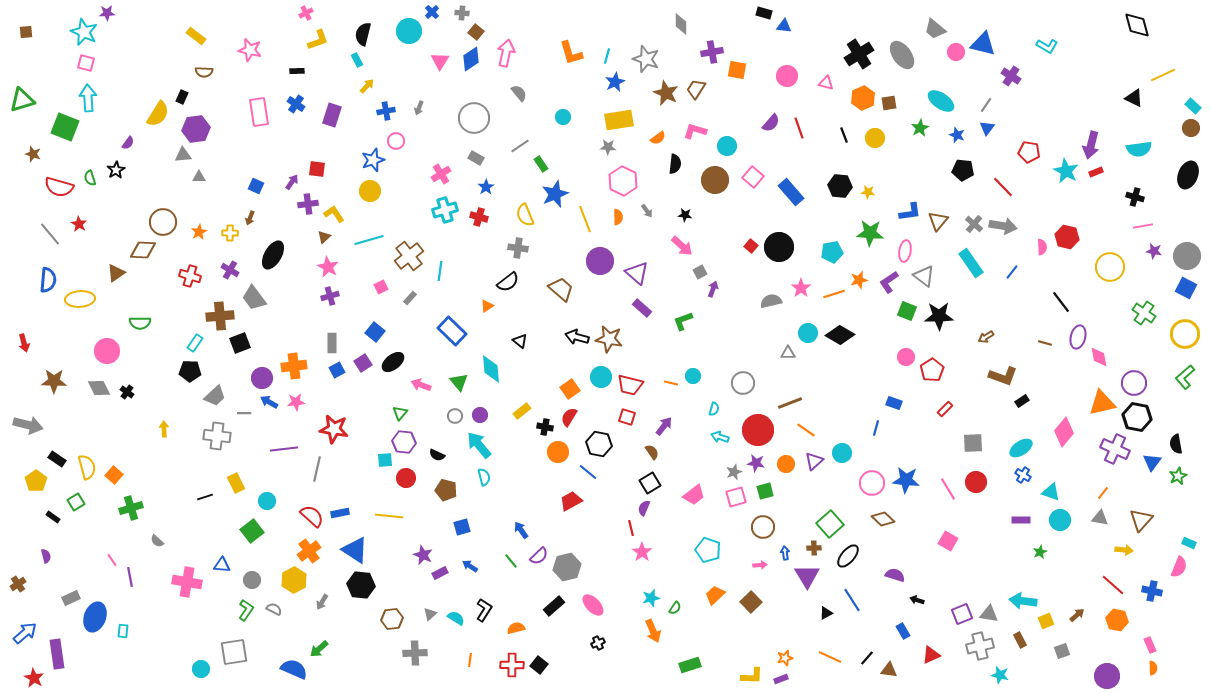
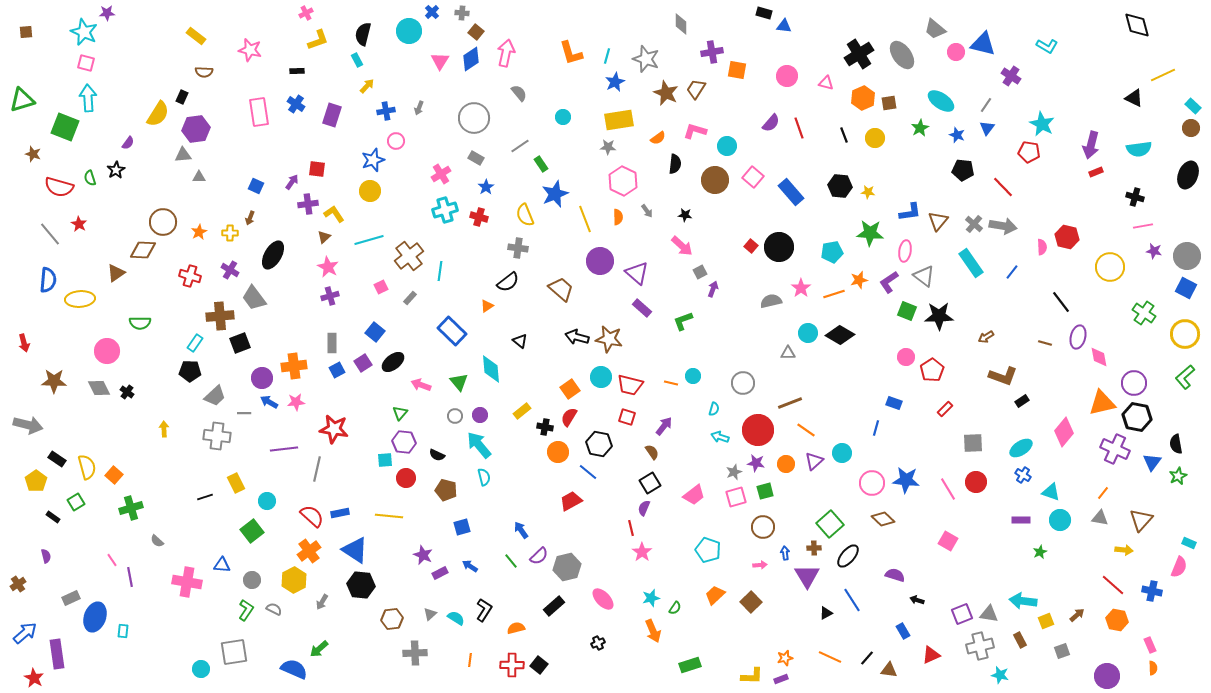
cyan star at (1066, 171): moved 24 px left, 47 px up
pink ellipse at (593, 605): moved 10 px right, 6 px up
